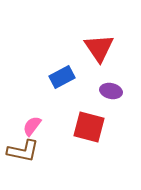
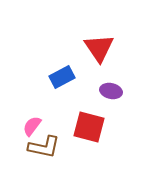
brown L-shape: moved 21 px right, 4 px up
